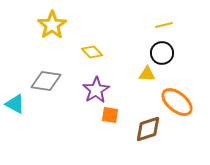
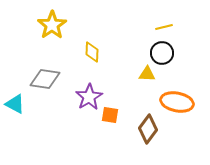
yellow line: moved 2 px down
yellow diamond: rotated 45 degrees clockwise
gray diamond: moved 1 px left, 2 px up
purple star: moved 7 px left, 7 px down
orange ellipse: rotated 28 degrees counterclockwise
brown diamond: rotated 36 degrees counterclockwise
